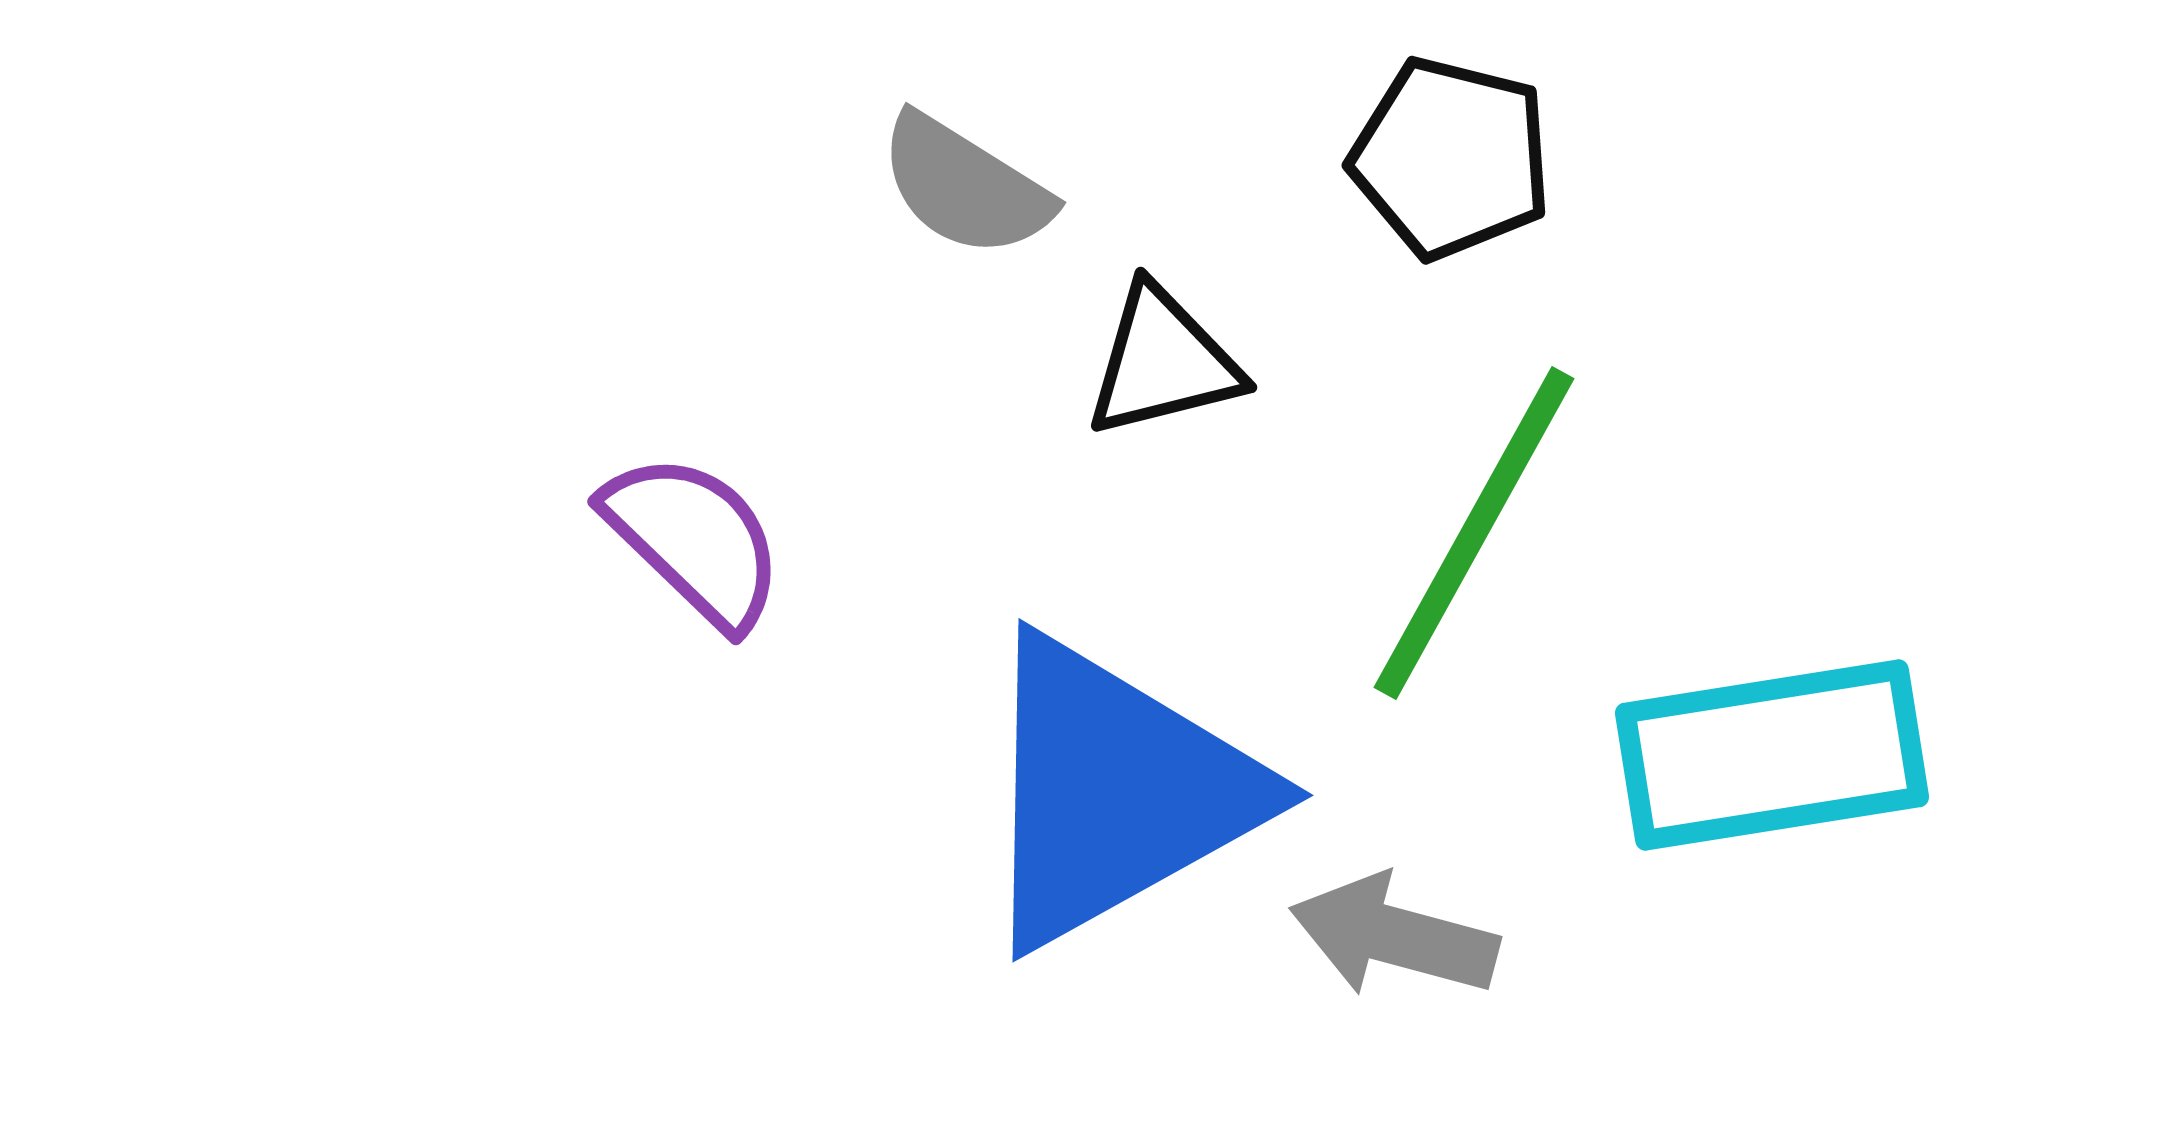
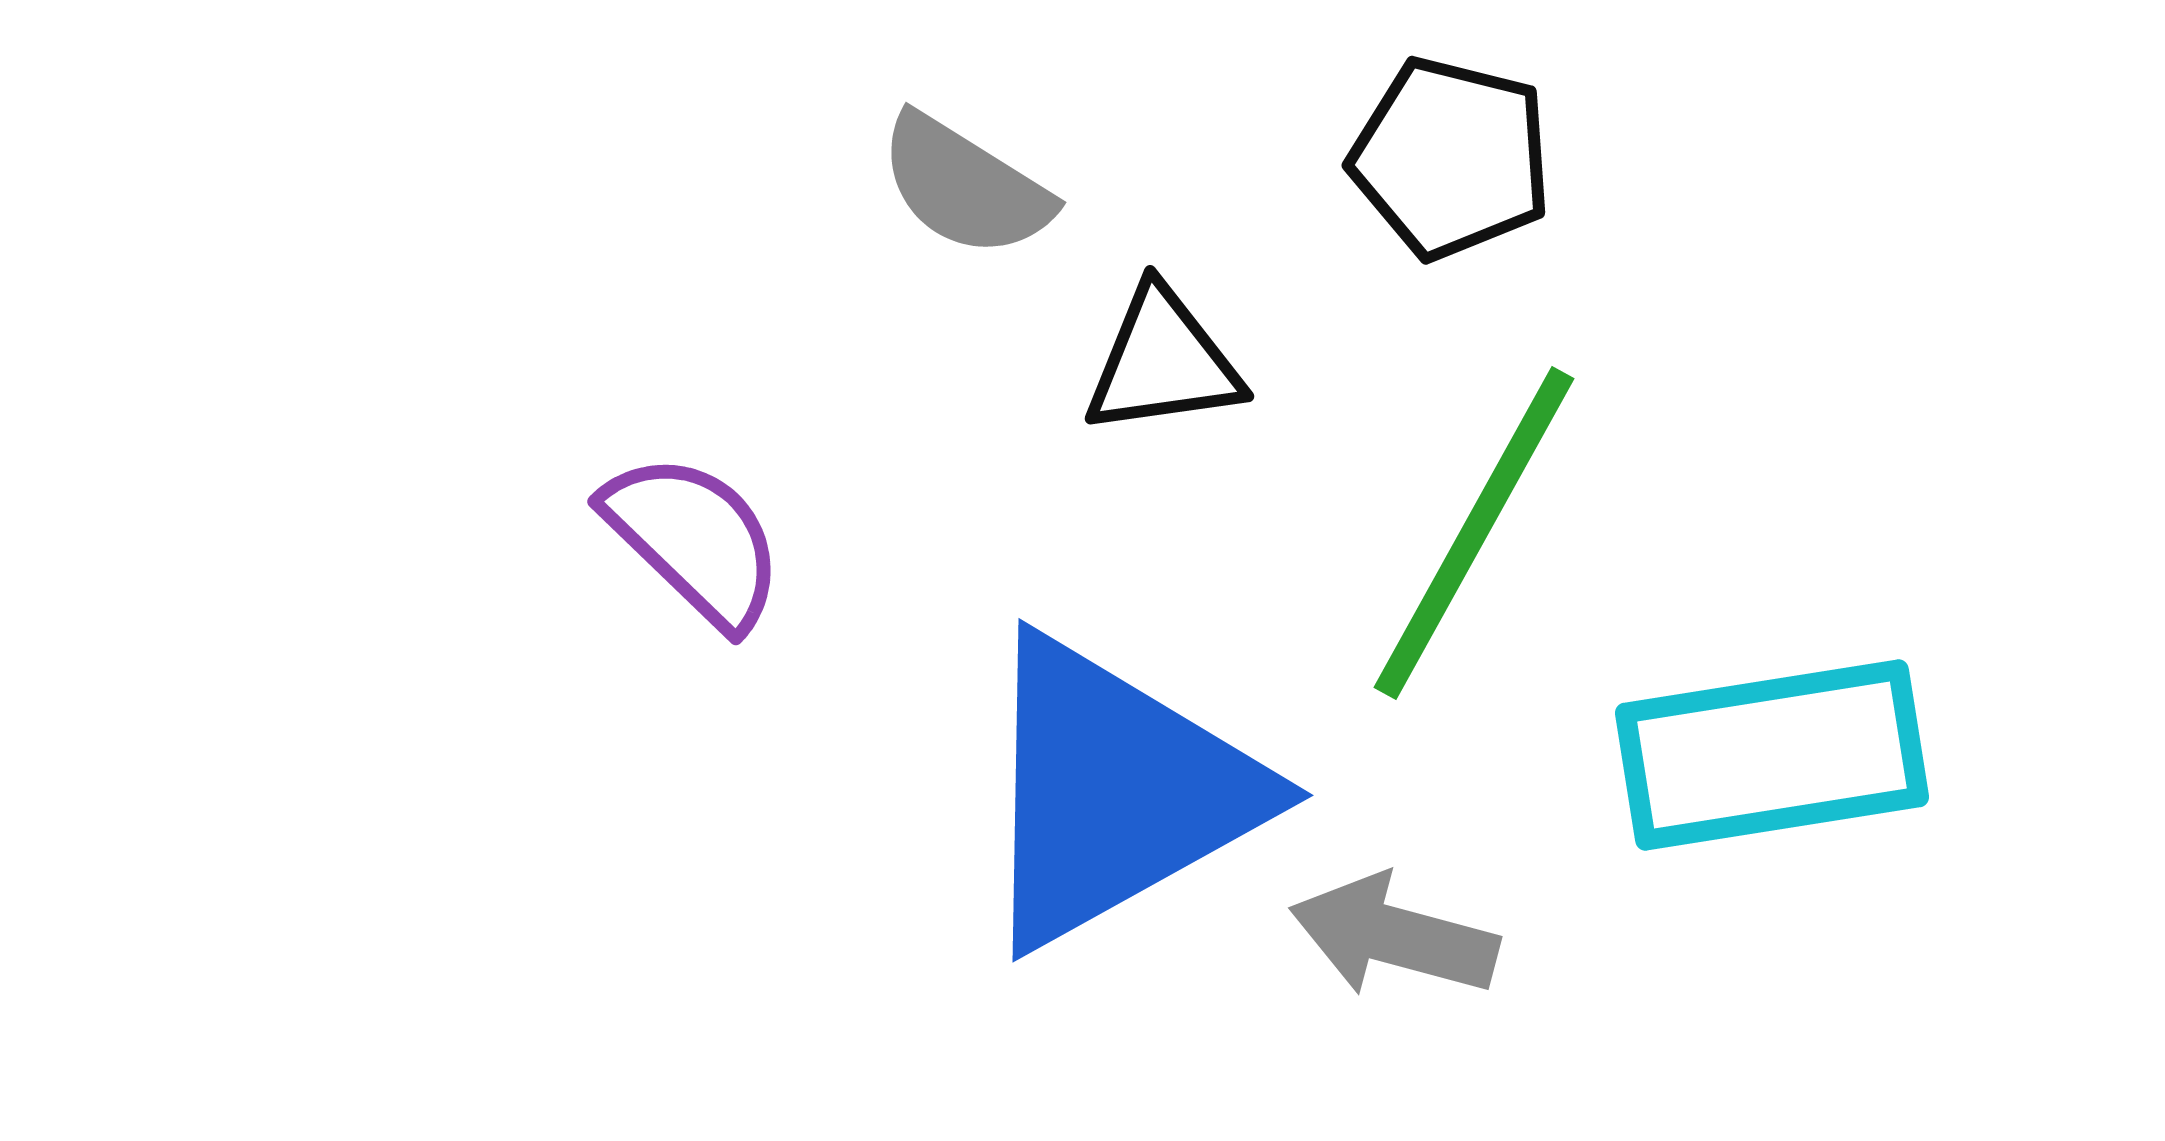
black triangle: rotated 6 degrees clockwise
